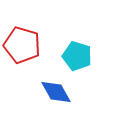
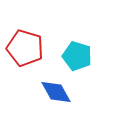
red pentagon: moved 3 px right, 3 px down
